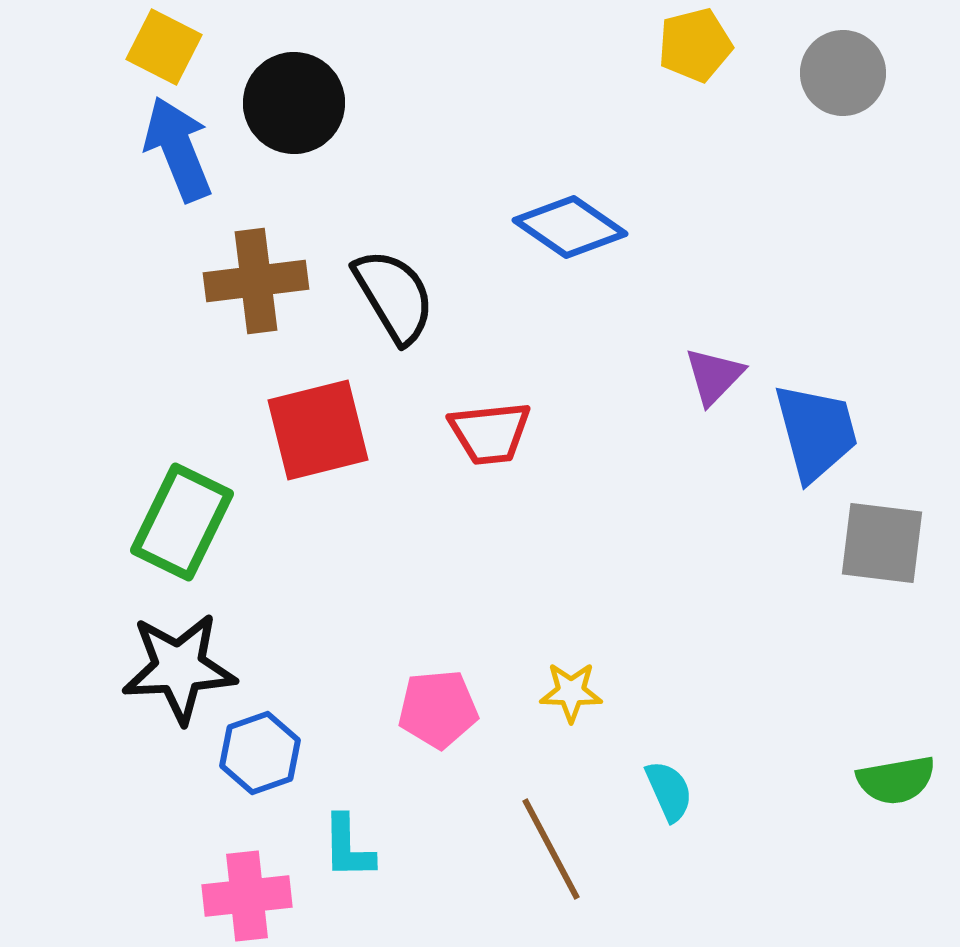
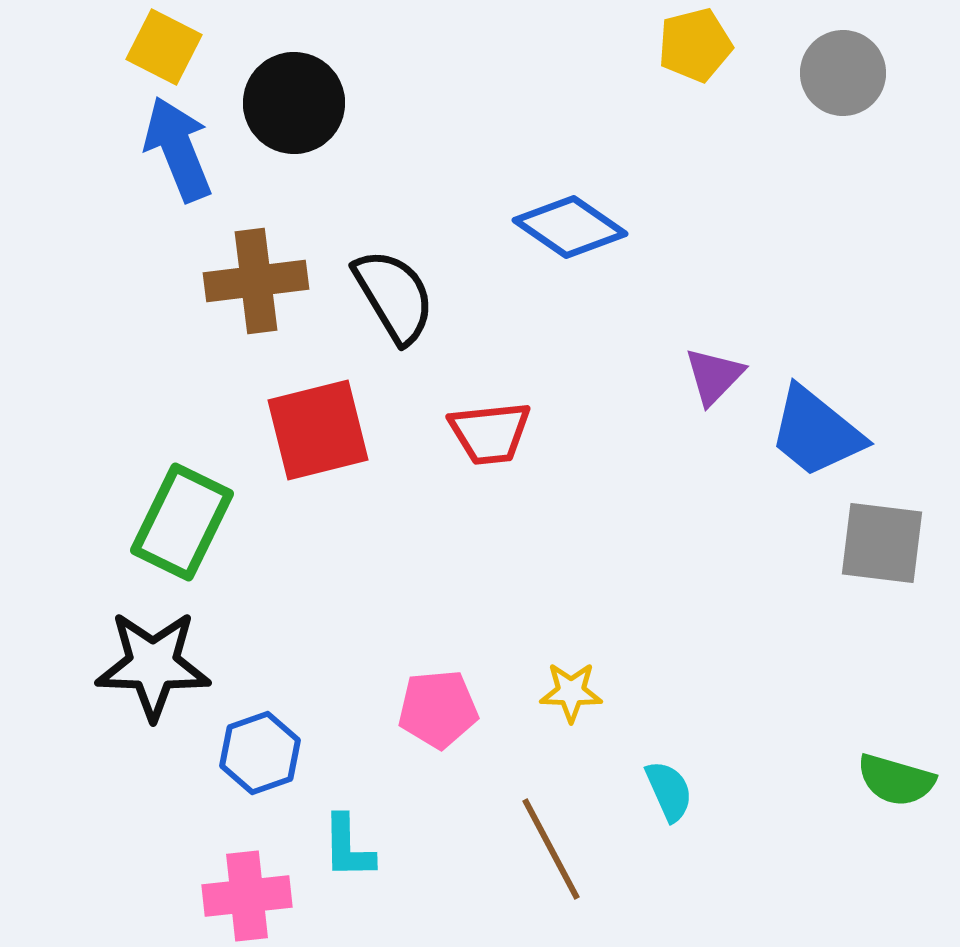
blue trapezoid: rotated 144 degrees clockwise
black star: moved 26 px left, 3 px up; rotated 5 degrees clockwise
green semicircle: rotated 26 degrees clockwise
